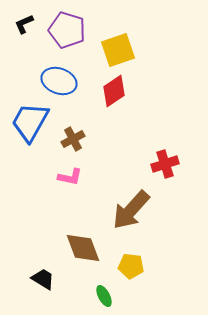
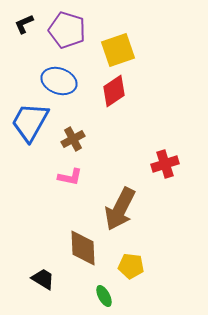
brown arrow: moved 11 px left, 1 px up; rotated 15 degrees counterclockwise
brown diamond: rotated 18 degrees clockwise
